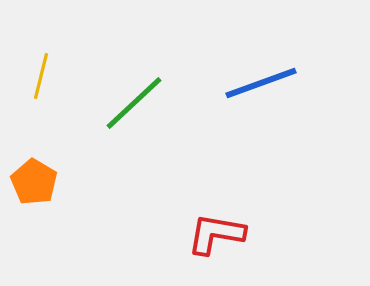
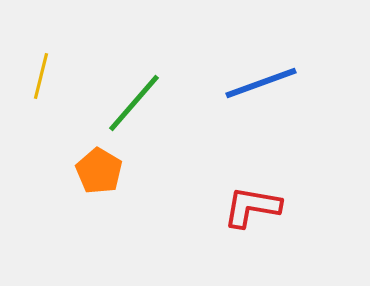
green line: rotated 6 degrees counterclockwise
orange pentagon: moved 65 px right, 11 px up
red L-shape: moved 36 px right, 27 px up
